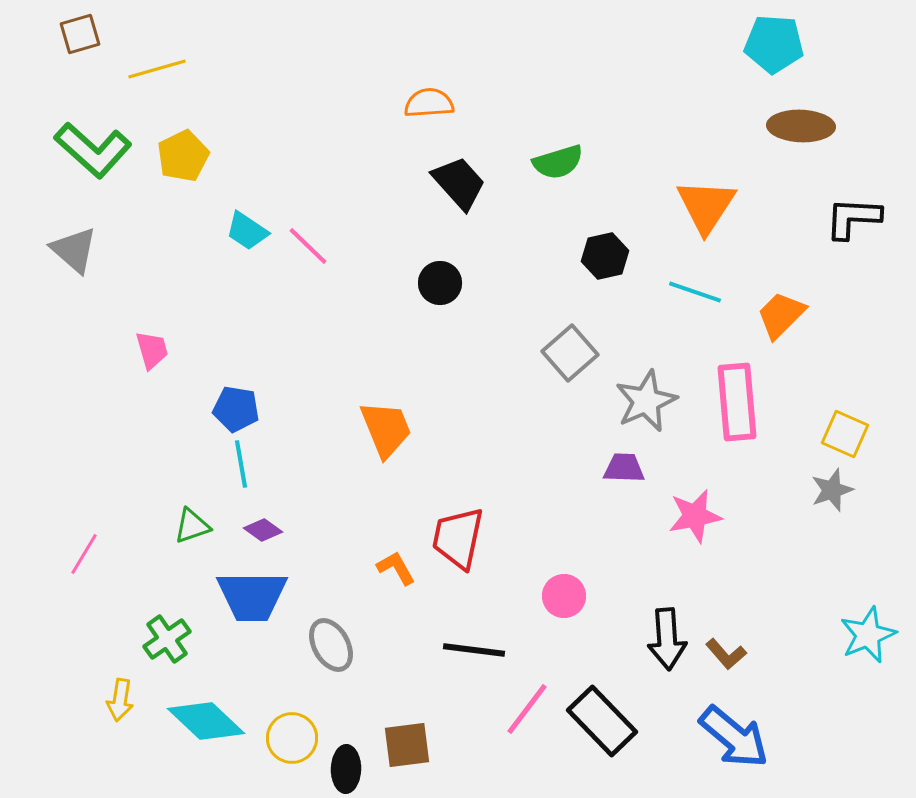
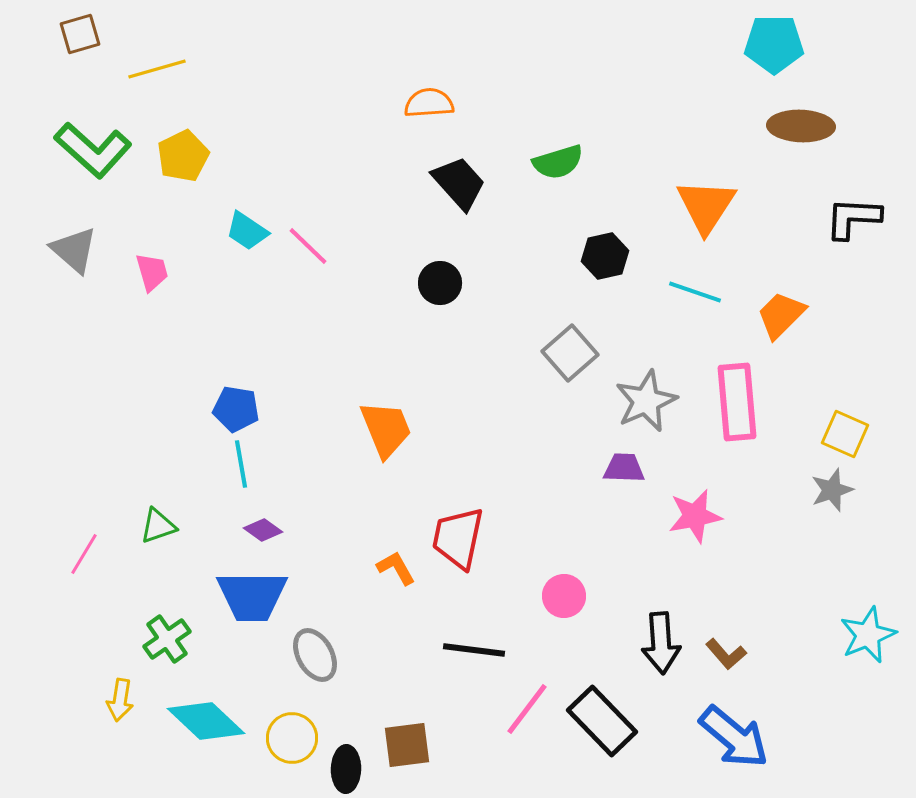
cyan pentagon at (774, 44): rotated 4 degrees counterclockwise
pink trapezoid at (152, 350): moved 78 px up
green triangle at (192, 526): moved 34 px left
black arrow at (667, 639): moved 6 px left, 4 px down
gray ellipse at (331, 645): moved 16 px left, 10 px down
